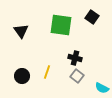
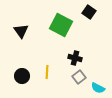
black square: moved 3 px left, 5 px up
green square: rotated 20 degrees clockwise
yellow line: rotated 16 degrees counterclockwise
gray square: moved 2 px right, 1 px down; rotated 16 degrees clockwise
cyan semicircle: moved 4 px left
